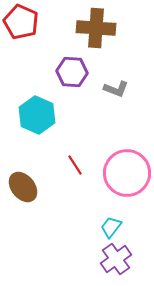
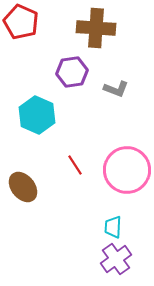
purple hexagon: rotated 12 degrees counterclockwise
pink circle: moved 3 px up
cyan trapezoid: moved 2 px right; rotated 35 degrees counterclockwise
